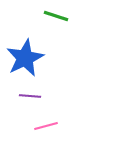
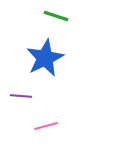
blue star: moved 20 px right
purple line: moved 9 px left
